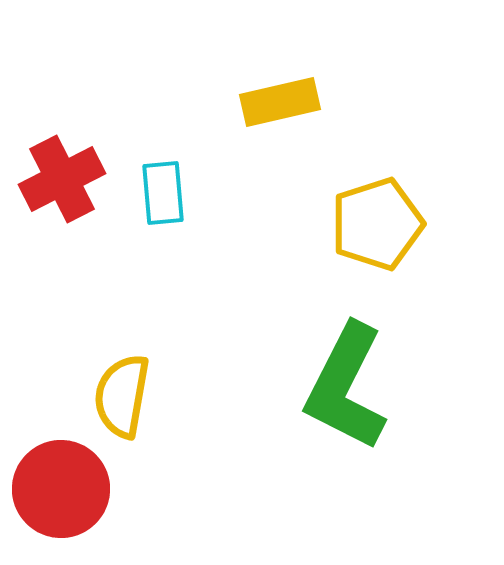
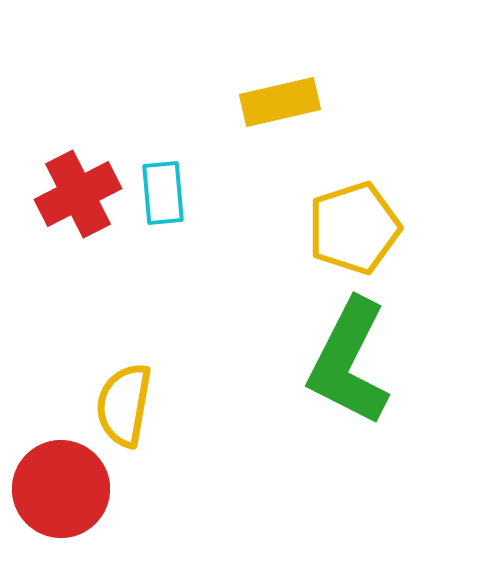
red cross: moved 16 px right, 15 px down
yellow pentagon: moved 23 px left, 4 px down
green L-shape: moved 3 px right, 25 px up
yellow semicircle: moved 2 px right, 9 px down
